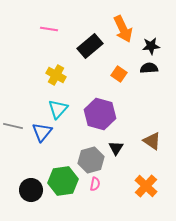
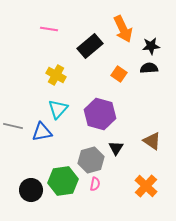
blue triangle: rotated 40 degrees clockwise
